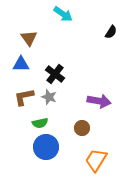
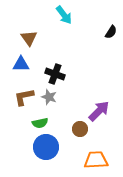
cyan arrow: moved 1 px right, 1 px down; rotated 18 degrees clockwise
black cross: rotated 18 degrees counterclockwise
purple arrow: moved 10 px down; rotated 55 degrees counterclockwise
brown circle: moved 2 px left, 1 px down
orange trapezoid: rotated 55 degrees clockwise
